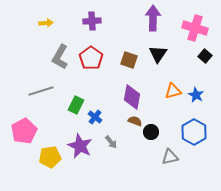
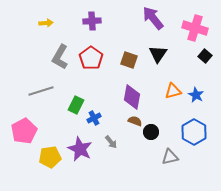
purple arrow: rotated 40 degrees counterclockwise
blue cross: moved 1 px left, 1 px down; rotated 24 degrees clockwise
purple star: moved 3 px down
